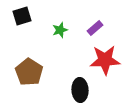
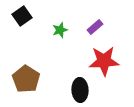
black square: rotated 18 degrees counterclockwise
purple rectangle: moved 1 px up
red star: moved 1 px left, 1 px down
brown pentagon: moved 3 px left, 7 px down
